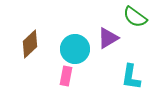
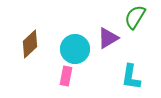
green semicircle: rotated 85 degrees clockwise
